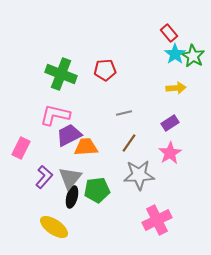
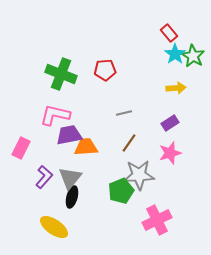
purple trapezoid: rotated 16 degrees clockwise
pink star: rotated 15 degrees clockwise
green pentagon: moved 24 px right, 1 px down; rotated 15 degrees counterclockwise
